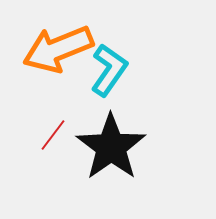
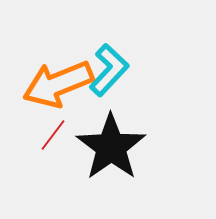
orange arrow: moved 35 px down
cyan L-shape: rotated 8 degrees clockwise
